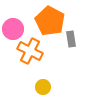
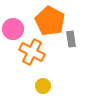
orange cross: moved 2 px right, 1 px down
yellow circle: moved 1 px up
